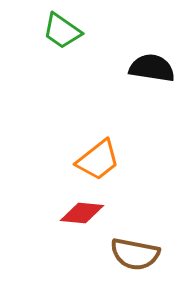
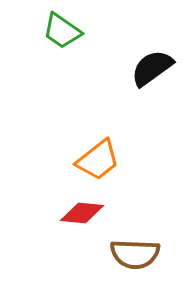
black semicircle: rotated 45 degrees counterclockwise
brown semicircle: rotated 9 degrees counterclockwise
